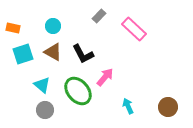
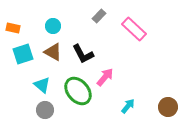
cyan arrow: rotated 63 degrees clockwise
